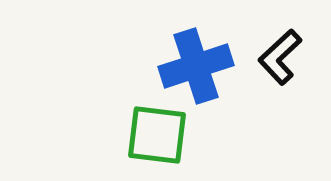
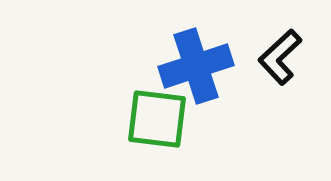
green square: moved 16 px up
